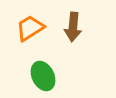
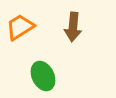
orange trapezoid: moved 10 px left, 1 px up
